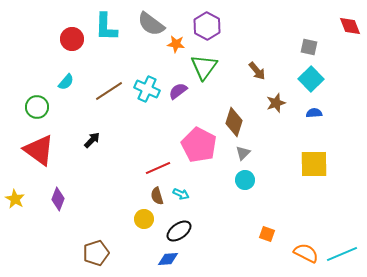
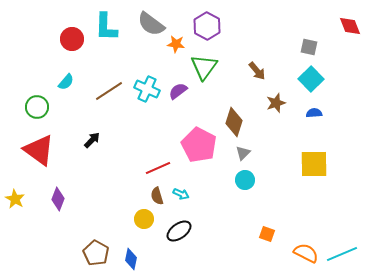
brown pentagon: rotated 25 degrees counterclockwise
blue diamond: moved 37 px left; rotated 75 degrees counterclockwise
